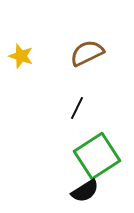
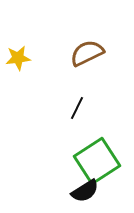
yellow star: moved 3 px left, 2 px down; rotated 25 degrees counterclockwise
green square: moved 5 px down
